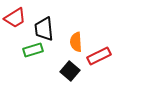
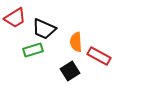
black trapezoid: rotated 60 degrees counterclockwise
red rectangle: rotated 55 degrees clockwise
black square: rotated 18 degrees clockwise
